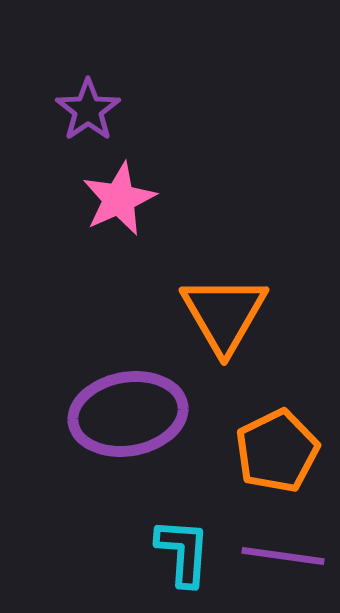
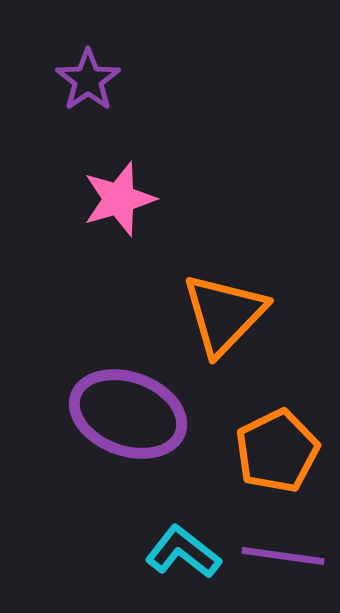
purple star: moved 30 px up
pink star: rotated 8 degrees clockwise
orange triangle: rotated 14 degrees clockwise
purple ellipse: rotated 30 degrees clockwise
cyan L-shape: rotated 56 degrees counterclockwise
